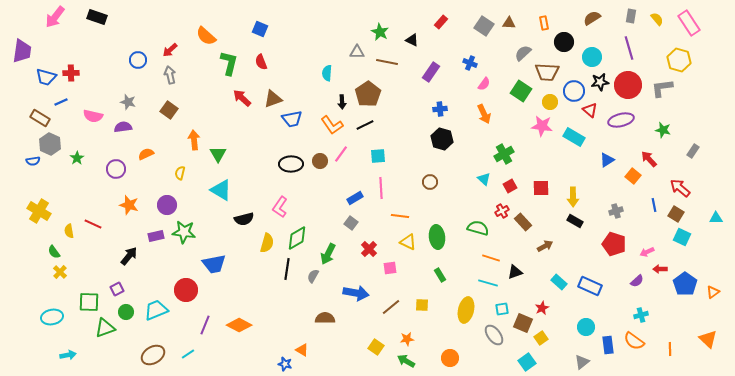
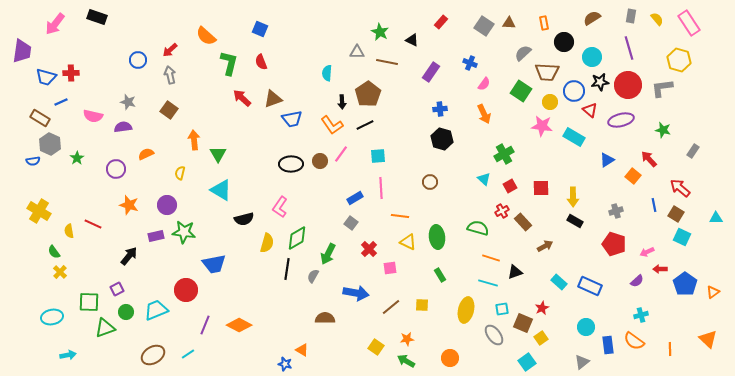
pink arrow at (55, 17): moved 7 px down
